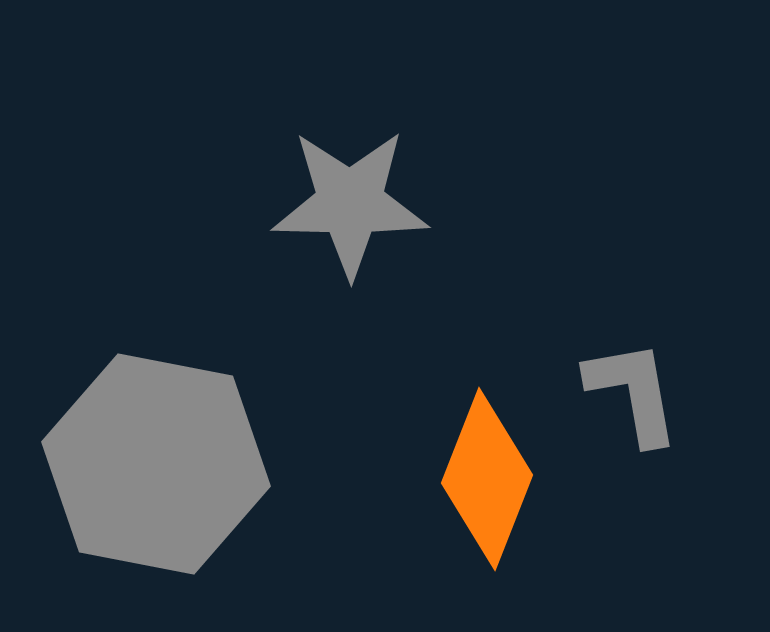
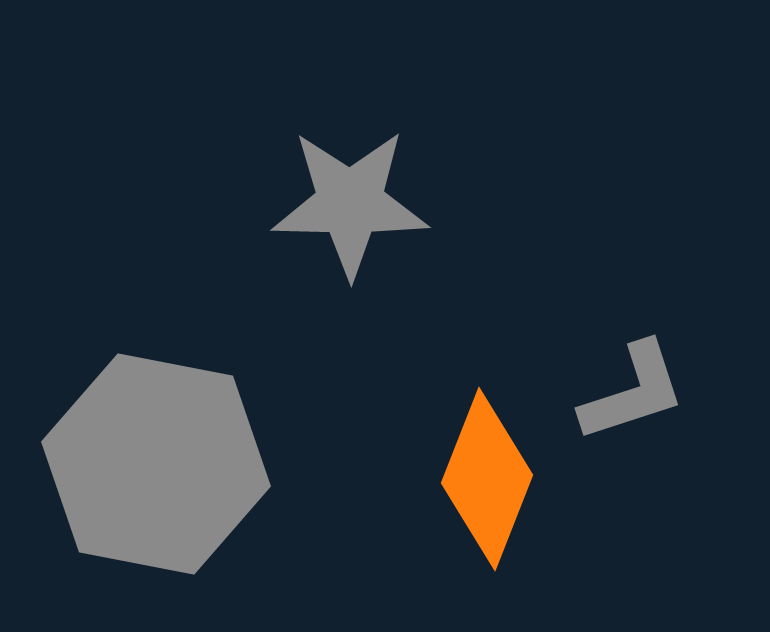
gray L-shape: rotated 82 degrees clockwise
